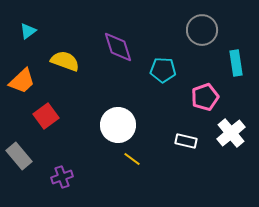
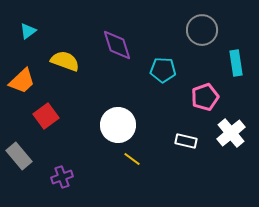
purple diamond: moved 1 px left, 2 px up
